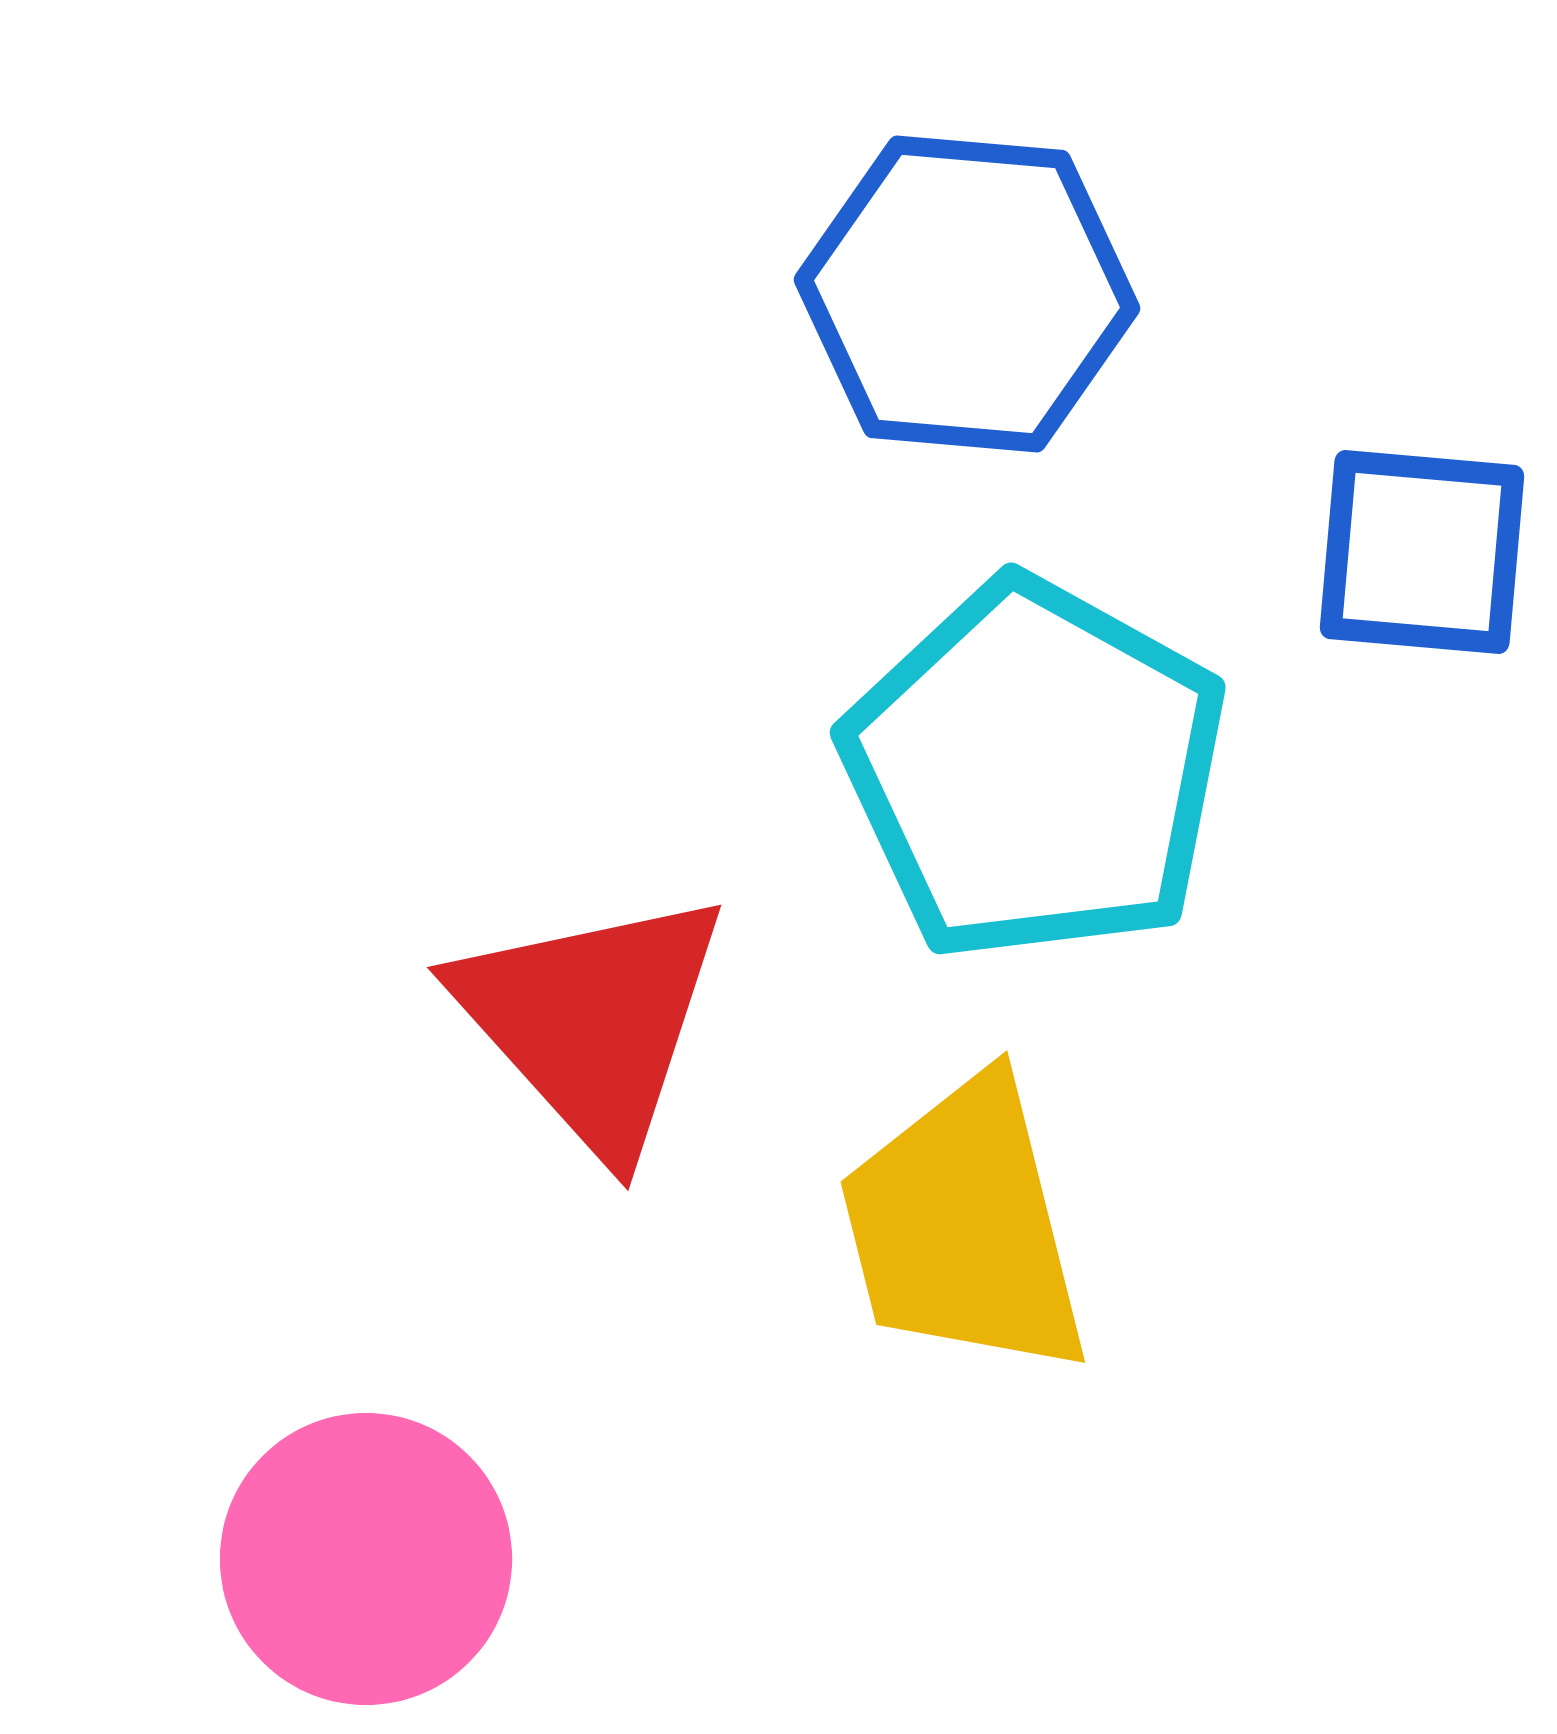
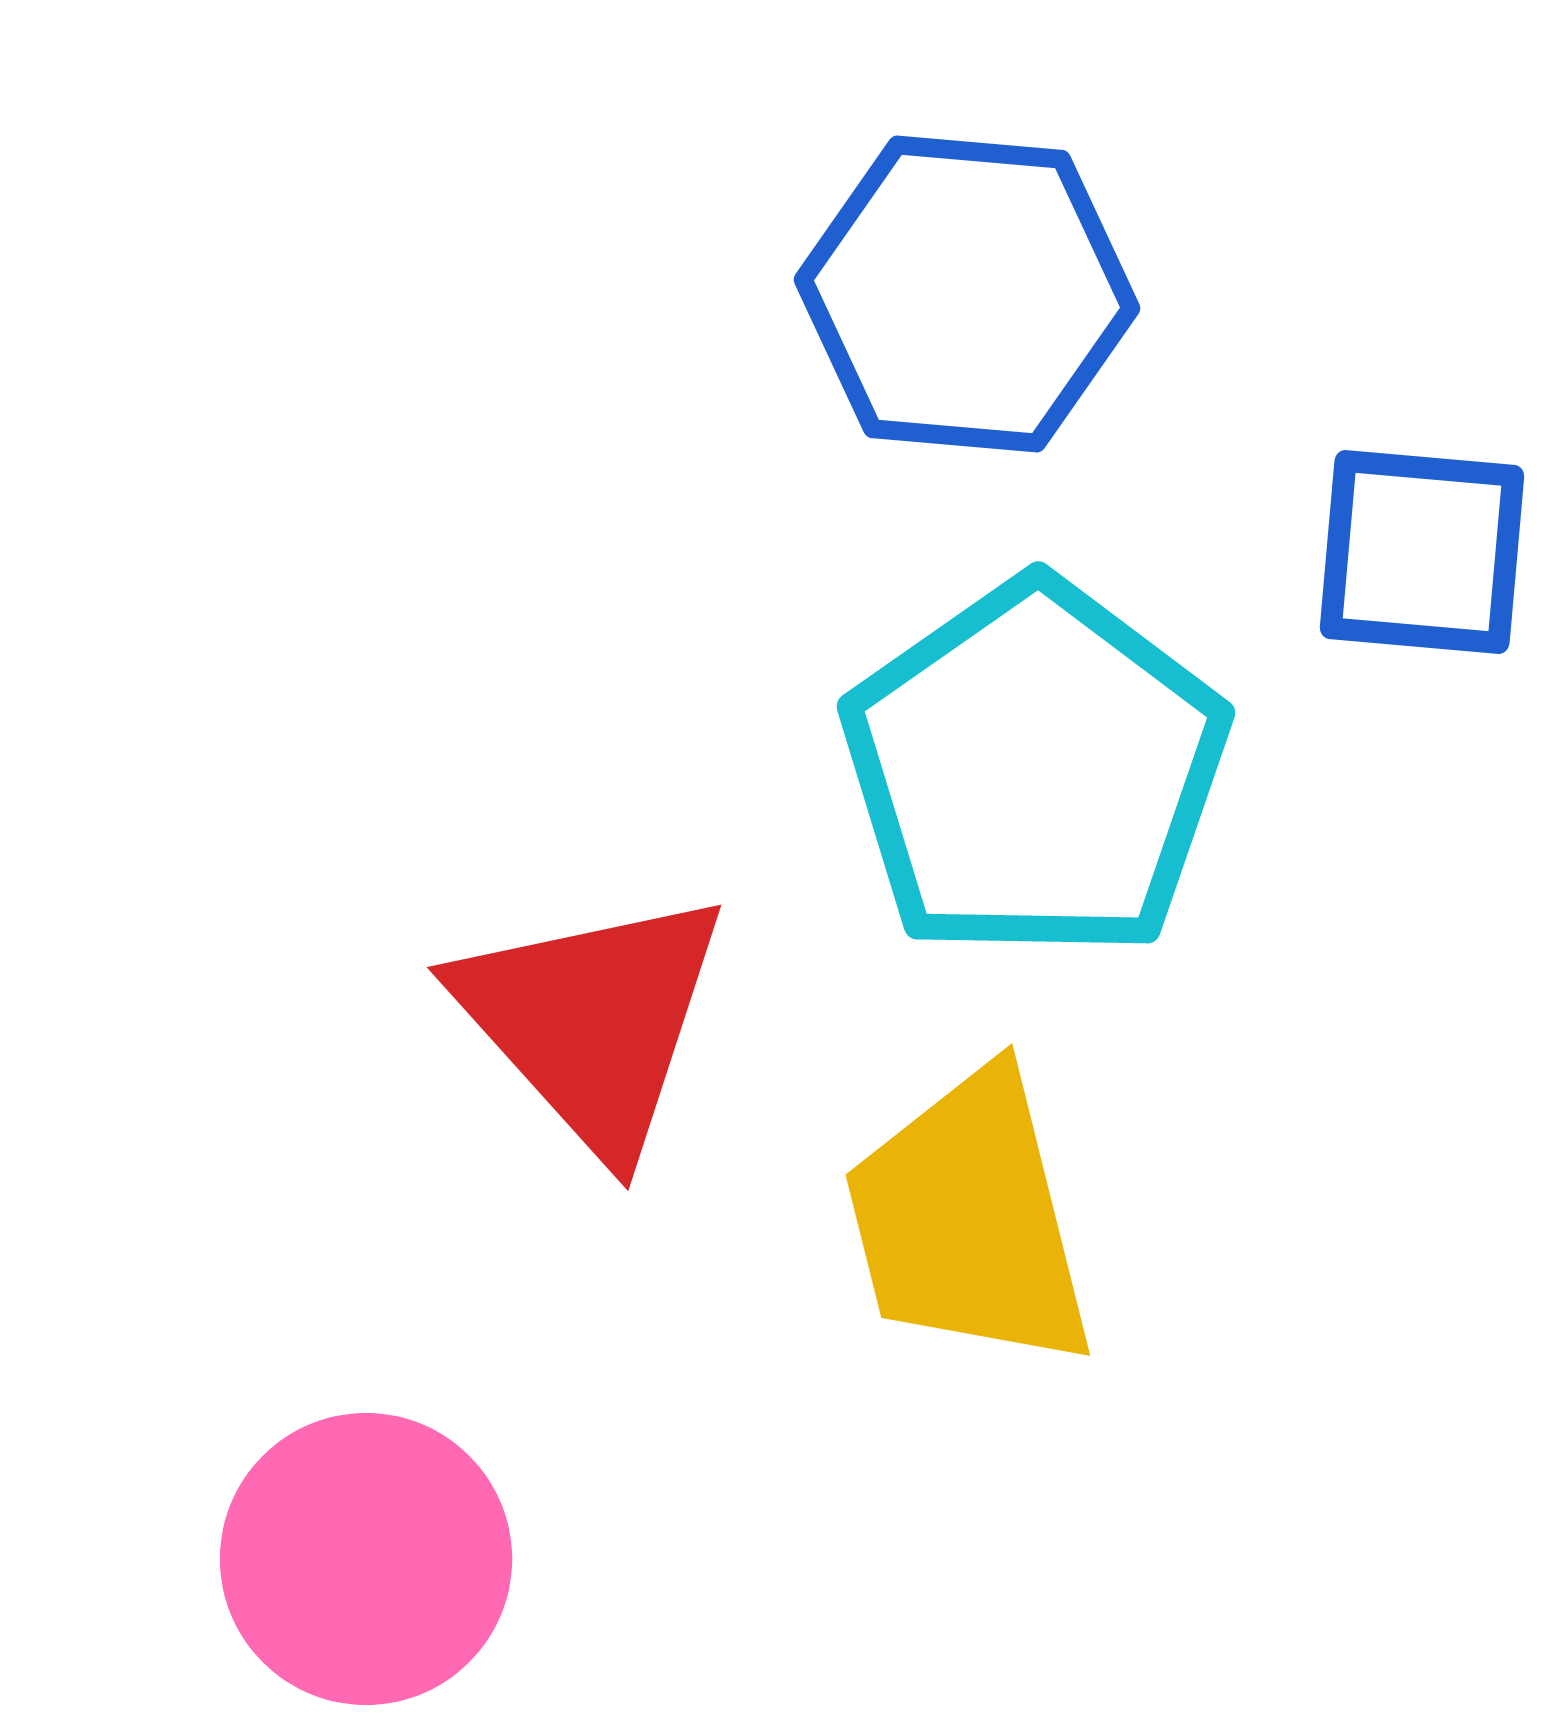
cyan pentagon: rotated 8 degrees clockwise
yellow trapezoid: moved 5 px right, 7 px up
